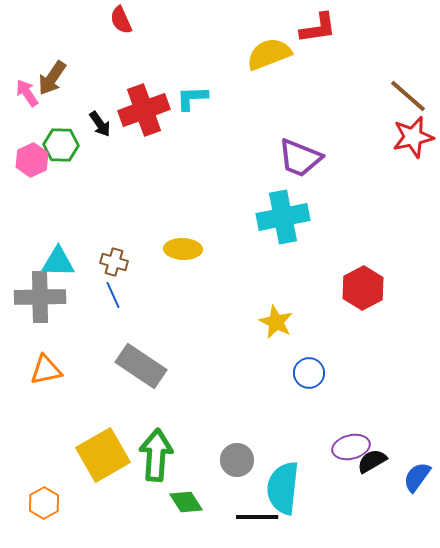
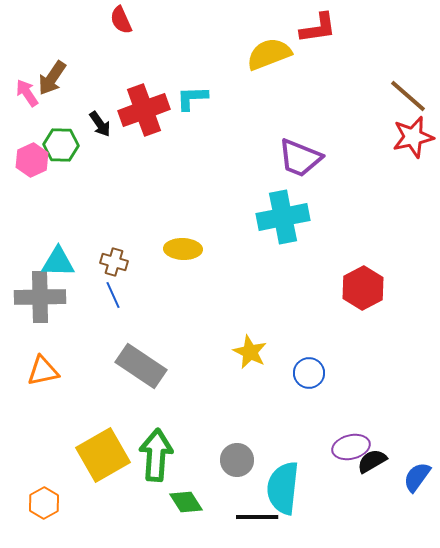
yellow star: moved 26 px left, 30 px down
orange triangle: moved 3 px left, 1 px down
